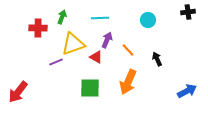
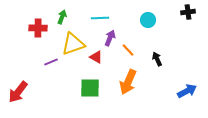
purple arrow: moved 3 px right, 2 px up
purple line: moved 5 px left
